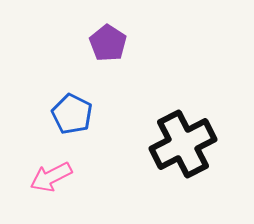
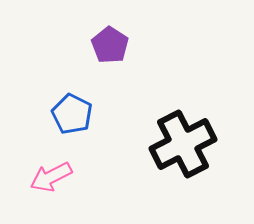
purple pentagon: moved 2 px right, 2 px down
